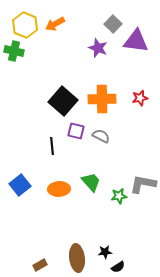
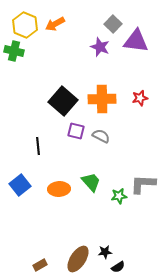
purple star: moved 2 px right, 1 px up
black line: moved 14 px left
gray L-shape: rotated 8 degrees counterclockwise
brown ellipse: moved 1 px right, 1 px down; rotated 40 degrees clockwise
